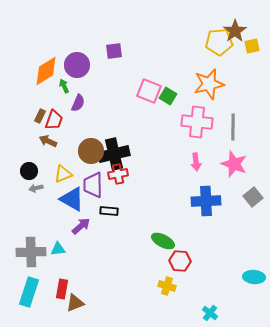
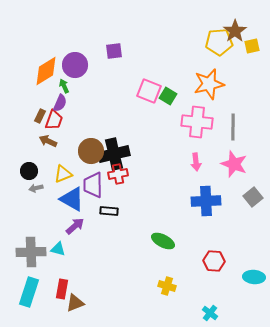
purple circle: moved 2 px left
purple semicircle: moved 18 px left
purple arrow: moved 6 px left
cyan triangle: rotated 21 degrees clockwise
red hexagon: moved 34 px right
